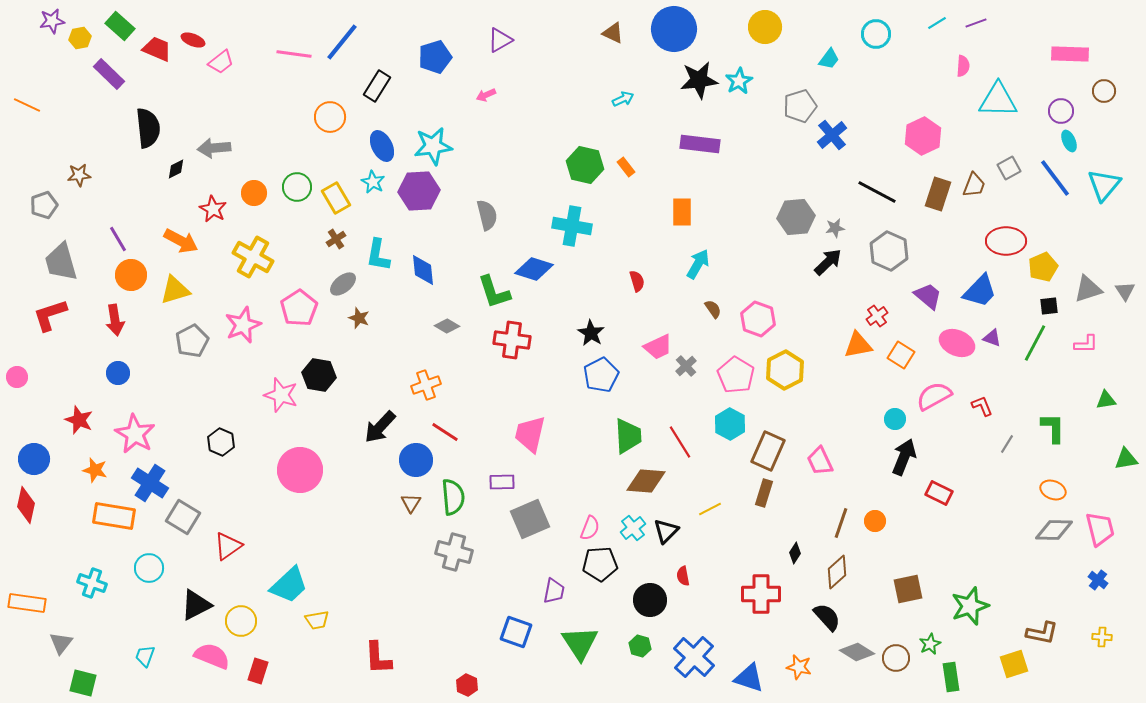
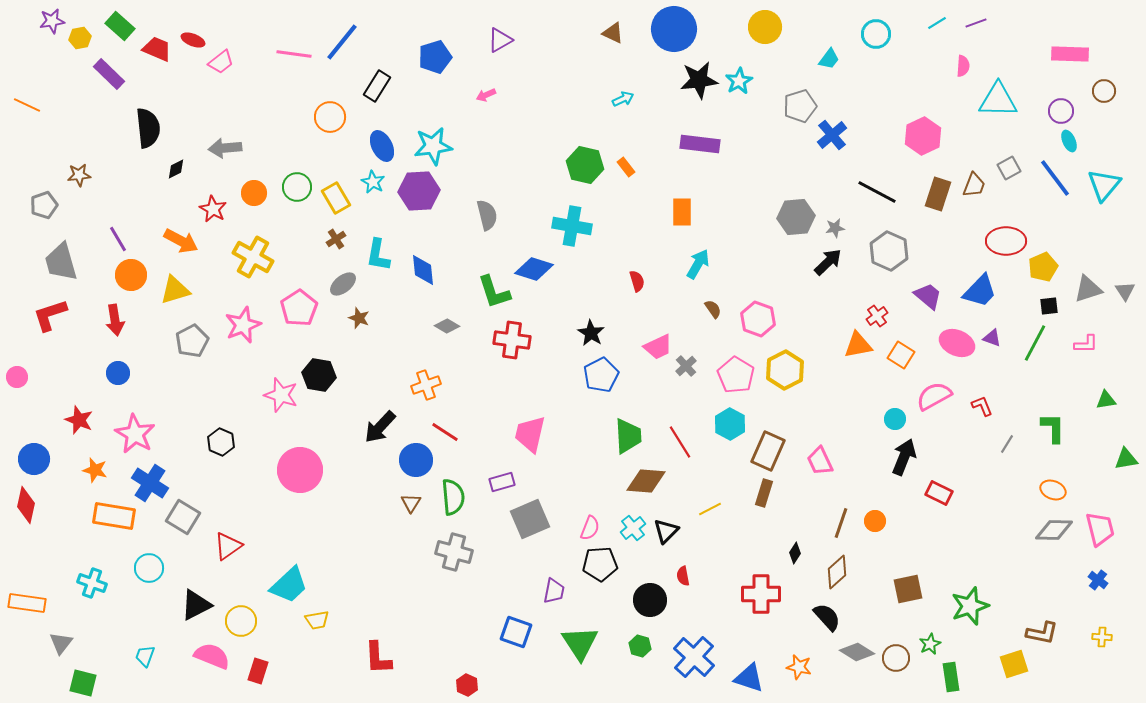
gray arrow at (214, 148): moved 11 px right
purple rectangle at (502, 482): rotated 15 degrees counterclockwise
